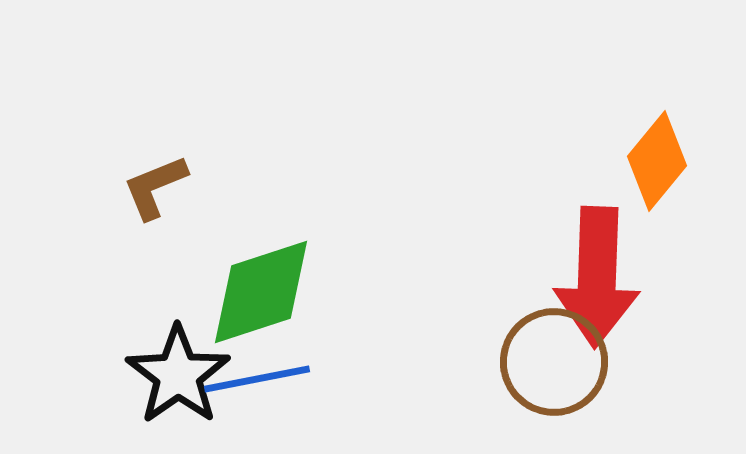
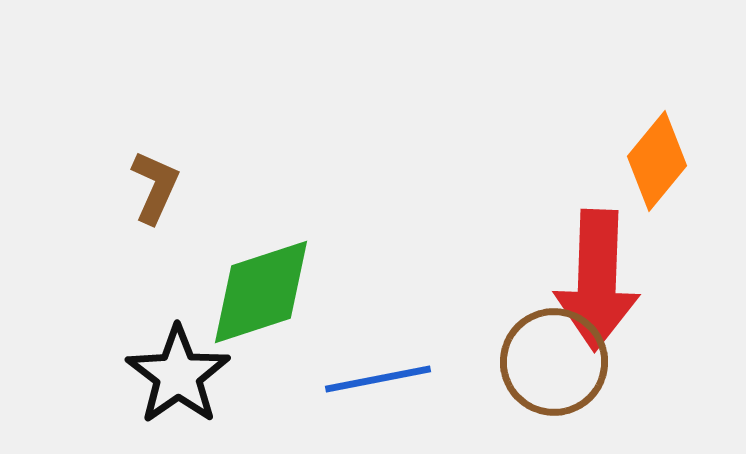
brown L-shape: rotated 136 degrees clockwise
red arrow: moved 3 px down
blue line: moved 121 px right
